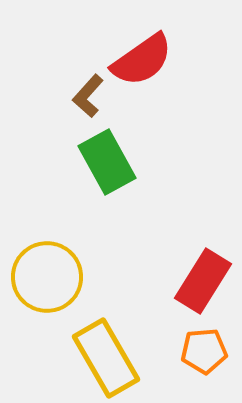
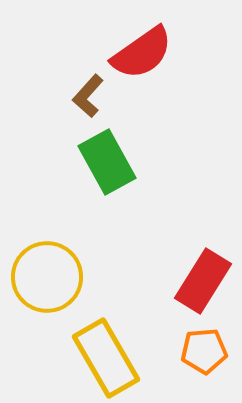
red semicircle: moved 7 px up
